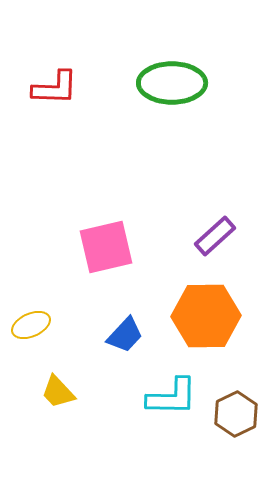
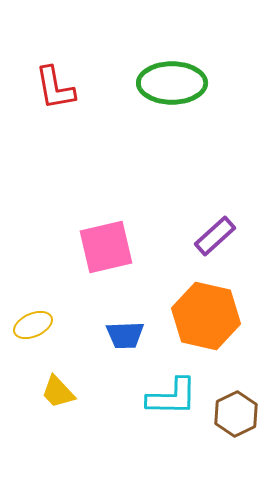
red L-shape: rotated 78 degrees clockwise
orange hexagon: rotated 14 degrees clockwise
yellow ellipse: moved 2 px right
blue trapezoid: rotated 45 degrees clockwise
